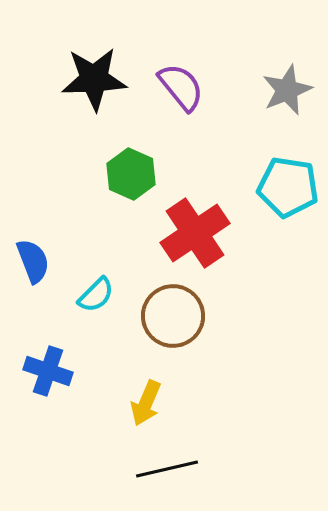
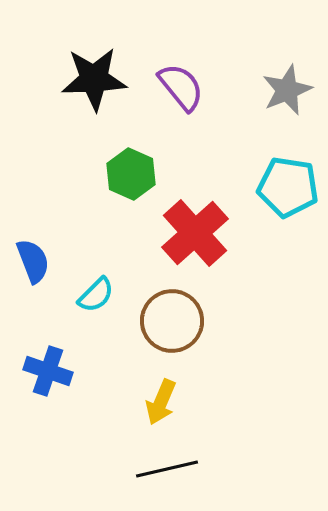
red cross: rotated 8 degrees counterclockwise
brown circle: moved 1 px left, 5 px down
yellow arrow: moved 15 px right, 1 px up
